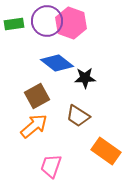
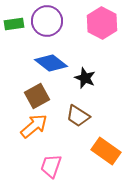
pink hexagon: moved 31 px right; rotated 8 degrees clockwise
blue diamond: moved 6 px left
black star: rotated 25 degrees clockwise
